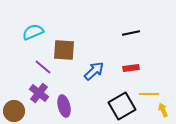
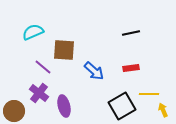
blue arrow: rotated 85 degrees clockwise
